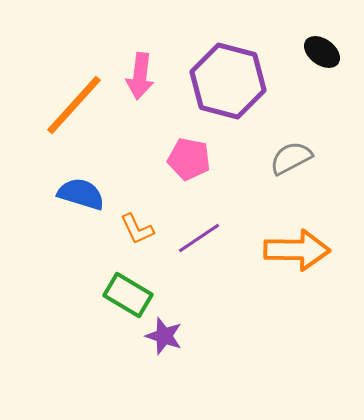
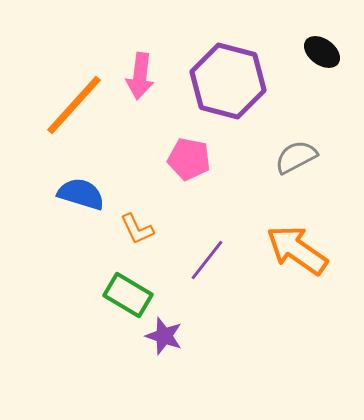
gray semicircle: moved 5 px right, 1 px up
purple line: moved 8 px right, 22 px down; rotated 18 degrees counterclockwise
orange arrow: rotated 146 degrees counterclockwise
